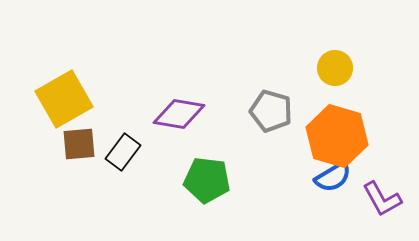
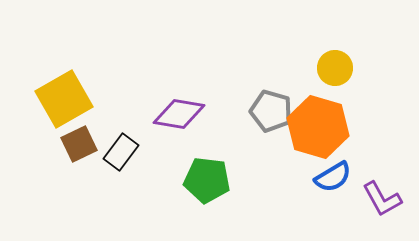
orange hexagon: moved 19 px left, 9 px up
brown square: rotated 21 degrees counterclockwise
black rectangle: moved 2 px left
